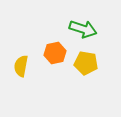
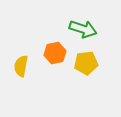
yellow pentagon: rotated 15 degrees counterclockwise
